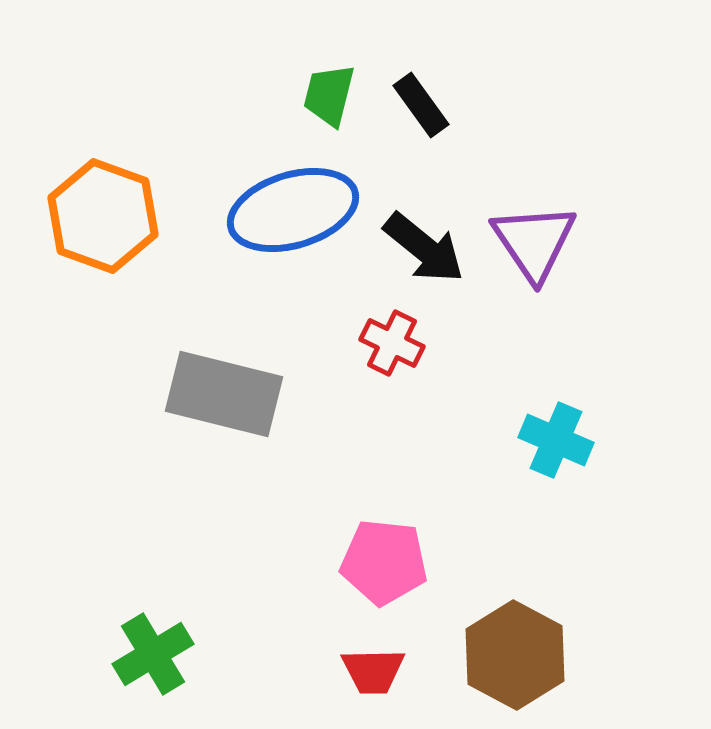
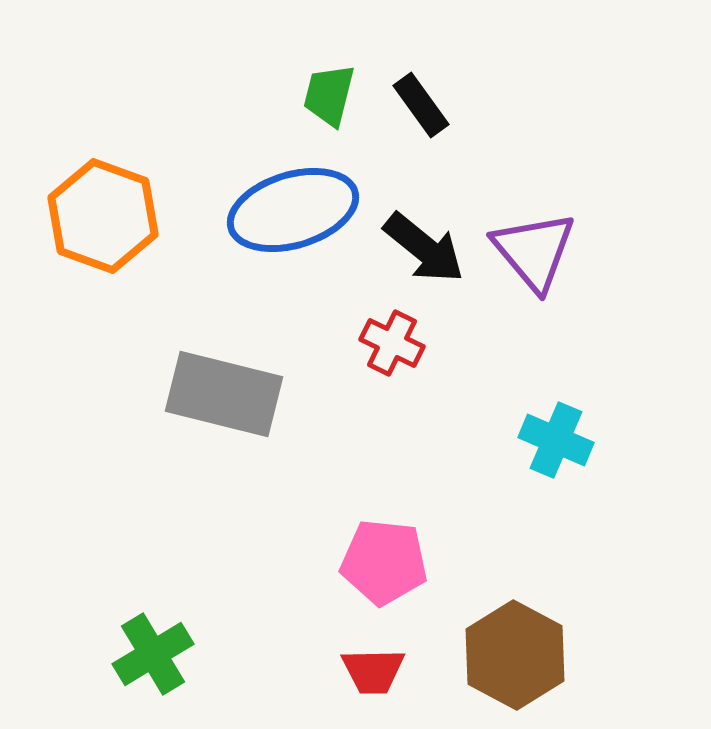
purple triangle: moved 9 px down; rotated 6 degrees counterclockwise
